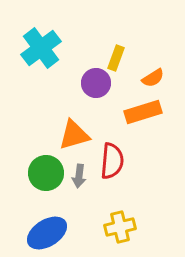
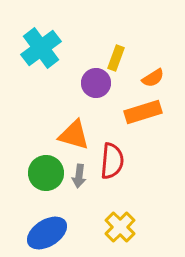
orange triangle: rotated 32 degrees clockwise
yellow cross: rotated 32 degrees counterclockwise
